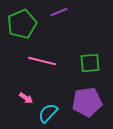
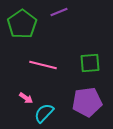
green pentagon: rotated 12 degrees counterclockwise
pink line: moved 1 px right, 4 px down
cyan semicircle: moved 4 px left
